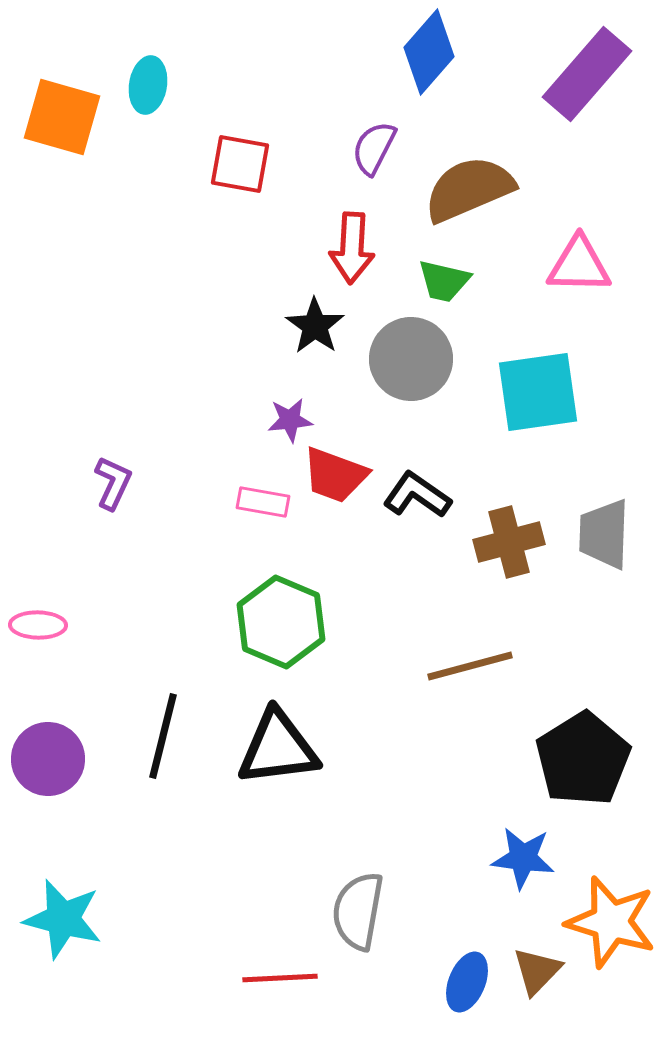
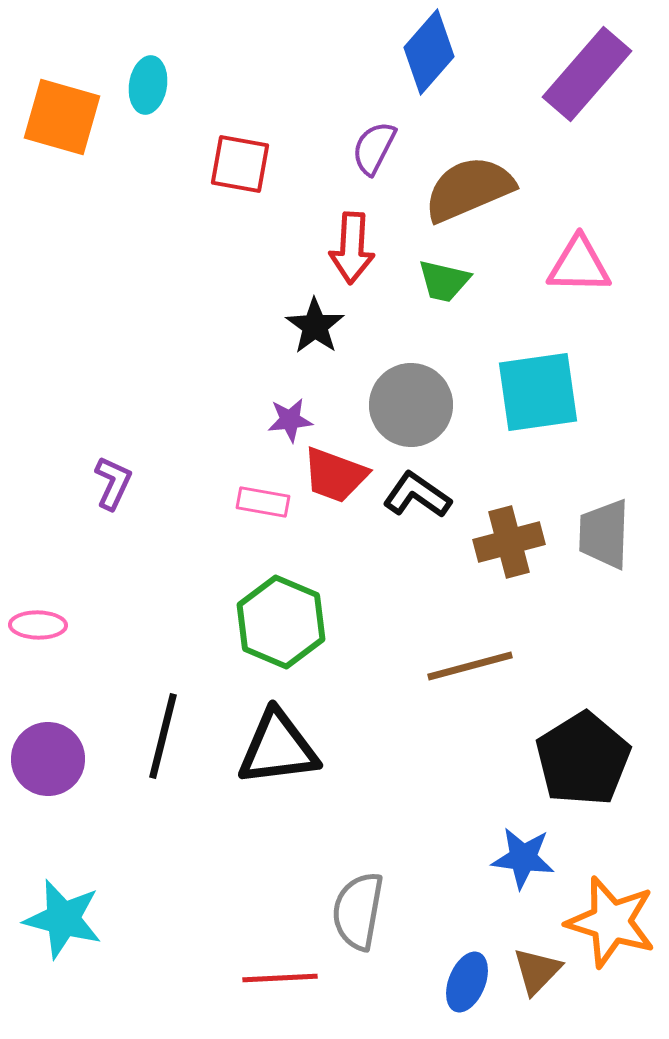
gray circle: moved 46 px down
